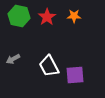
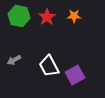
gray arrow: moved 1 px right, 1 px down
purple square: rotated 24 degrees counterclockwise
